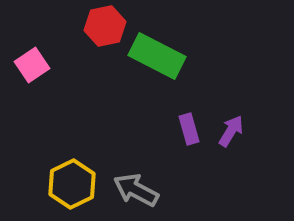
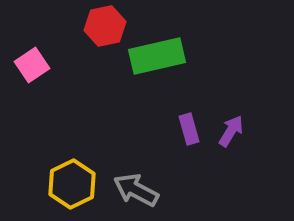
green rectangle: rotated 40 degrees counterclockwise
